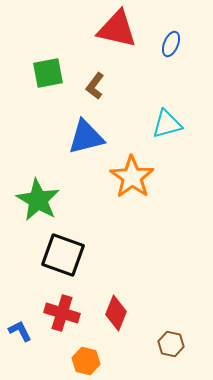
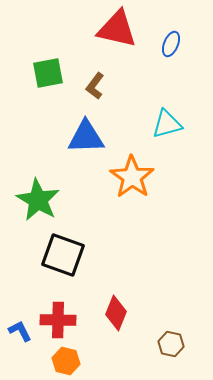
blue triangle: rotated 12 degrees clockwise
red cross: moved 4 px left, 7 px down; rotated 16 degrees counterclockwise
orange hexagon: moved 20 px left
